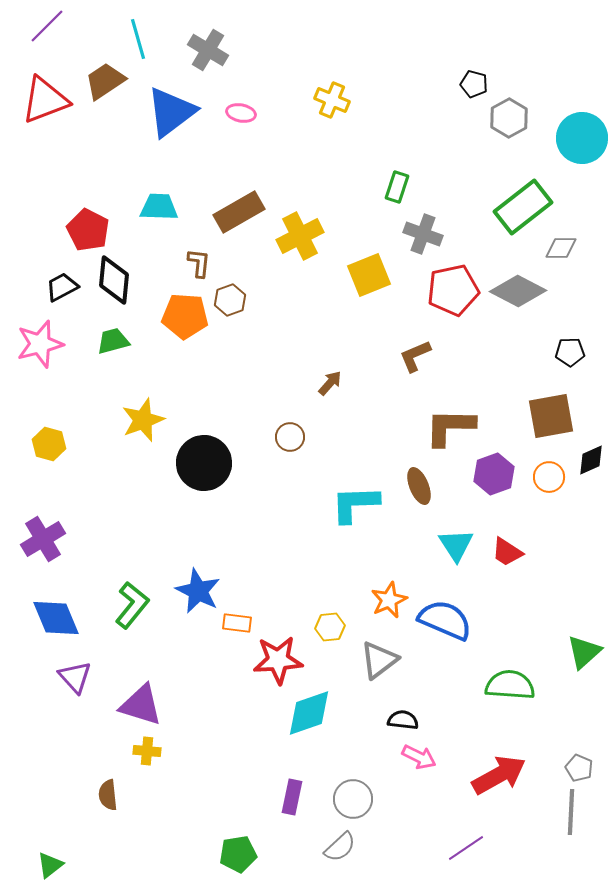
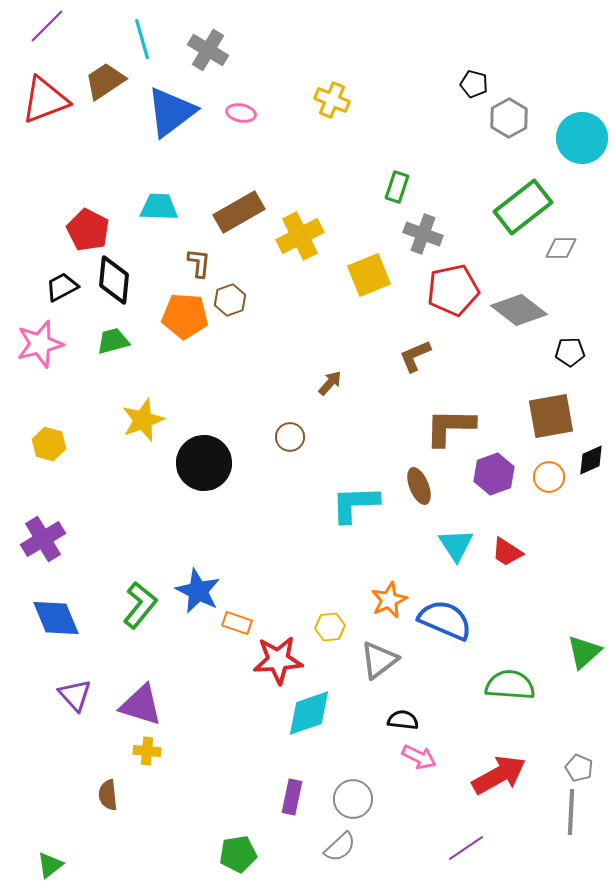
cyan line at (138, 39): moved 4 px right
gray diamond at (518, 291): moved 1 px right, 19 px down; rotated 10 degrees clockwise
green L-shape at (132, 605): moved 8 px right
orange rectangle at (237, 623): rotated 12 degrees clockwise
purple triangle at (75, 677): moved 18 px down
